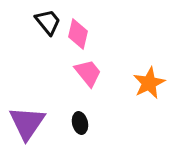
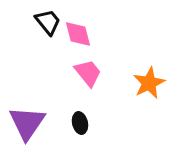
pink diamond: rotated 28 degrees counterclockwise
